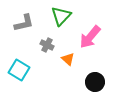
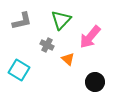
green triangle: moved 4 px down
gray L-shape: moved 2 px left, 2 px up
